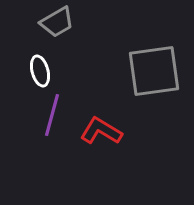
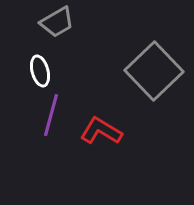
gray square: rotated 36 degrees counterclockwise
purple line: moved 1 px left
